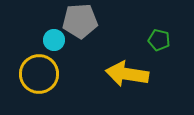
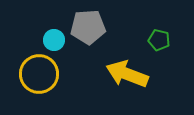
gray pentagon: moved 8 px right, 6 px down
yellow arrow: rotated 12 degrees clockwise
